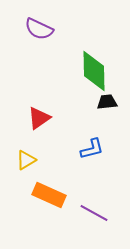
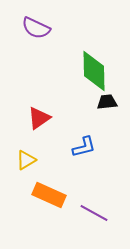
purple semicircle: moved 3 px left, 1 px up
blue L-shape: moved 8 px left, 2 px up
